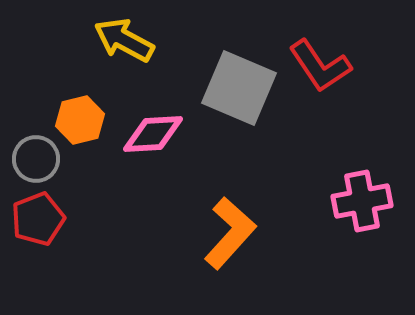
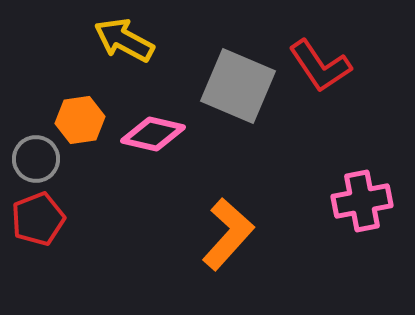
gray square: moved 1 px left, 2 px up
orange hexagon: rotated 6 degrees clockwise
pink diamond: rotated 16 degrees clockwise
orange L-shape: moved 2 px left, 1 px down
